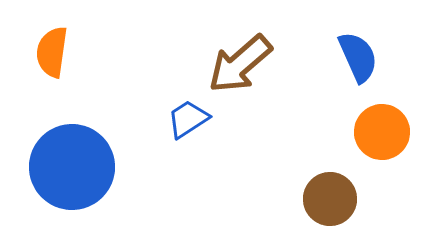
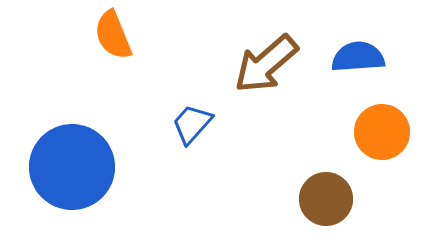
orange semicircle: moved 61 px right, 17 px up; rotated 30 degrees counterclockwise
blue semicircle: rotated 70 degrees counterclockwise
brown arrow: moved 26 px right
blue trapezoid: moved 4 px right, 5 px down; rotated 15 degrees counterclockwise
brown circle: moved 4 px left
